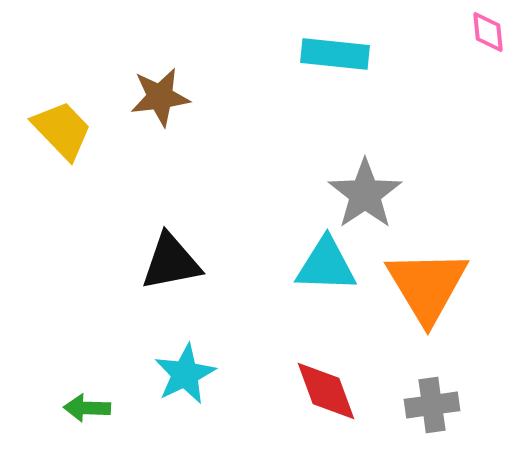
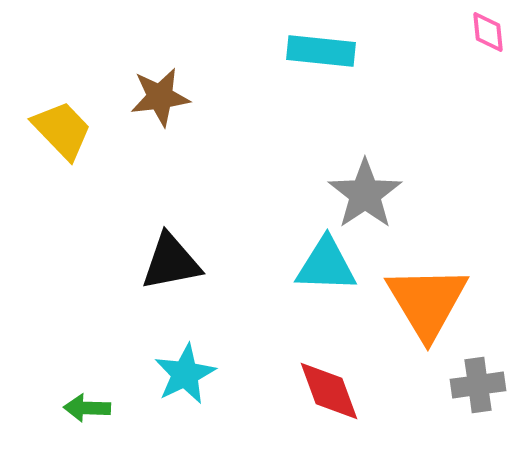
cyan rectangle: moved 14 px left, 3 px up
orange triangle: moved 16 px down
red diamond: moved 3 px right
gray cross: moved 46 px right, 20 px up
